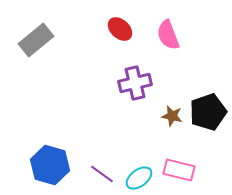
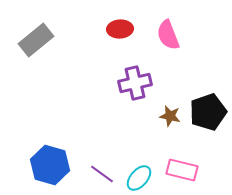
red ellipse: rotated 45 degrees counterclockwise
brown star: moved 2 px left
pink rectangle: moved 3 px right
cyan ellipse: rotated 12 degrees counterclockwise
